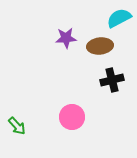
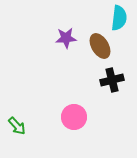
cyan semicircle: rotated 125 degrees clockwise
brown ellipse: rotated 65 degrees clockwise
pink circle: moved 2 px right
